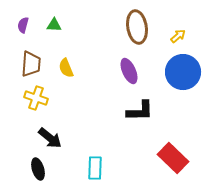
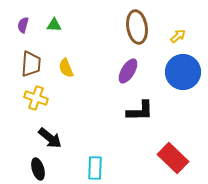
purple ellipse: moved 1 px left; rotated 55 degrees clockwise
